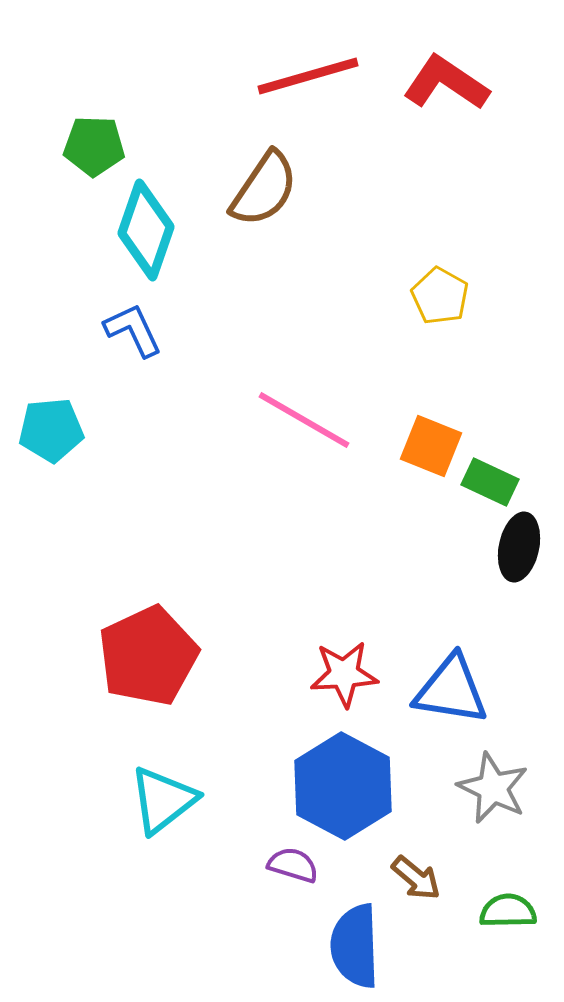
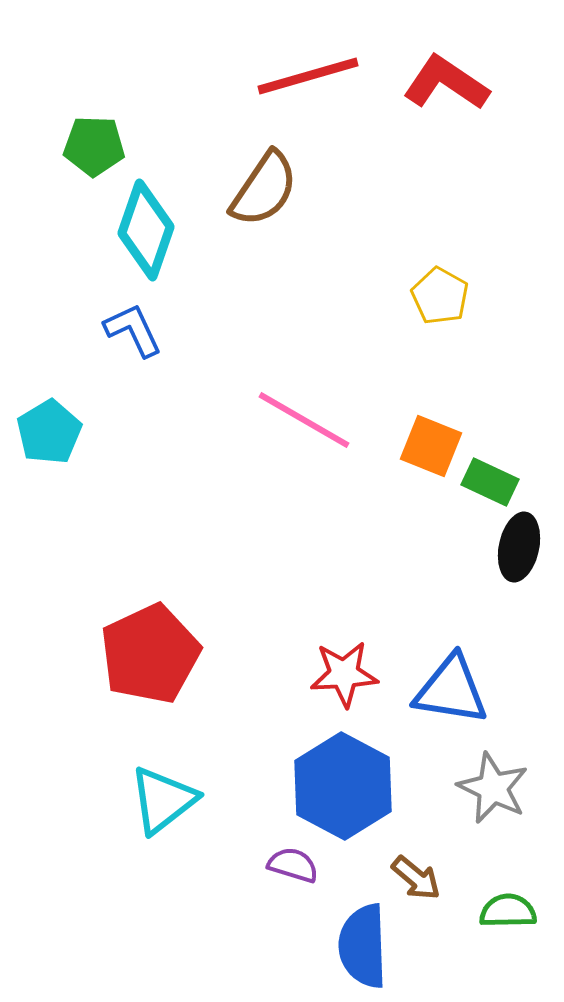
cyan pentagon: moved 2 px left, 2 px down; rotated 26 degrees counterclockwise
red pentagon: moved 2 px right, 2 px up
blue semicircle: moved 8 px right
